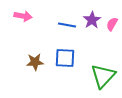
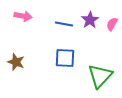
purple star: moved 2 px left
blue line: moved 3 px left, 1 px up
brown star: moved 19 px left; rotated 24 degrees clockwise
green triangle: moved 3 px left
